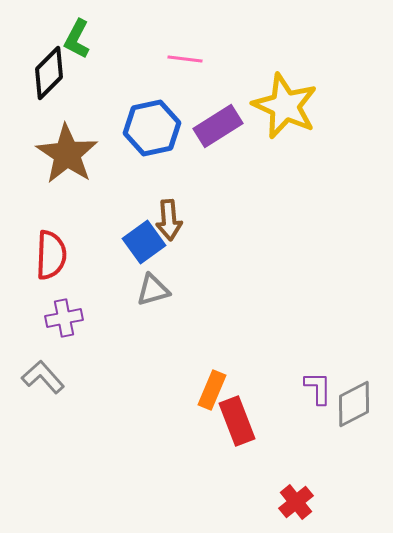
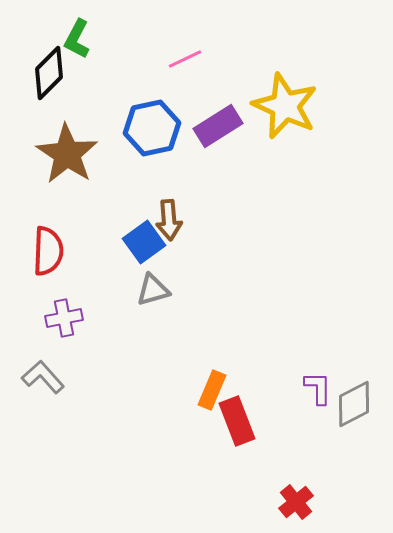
pink line: rotated 32 degrees counterclockwise
red semicircle: moved 3 px left, 4 px up
